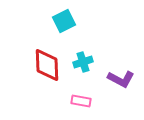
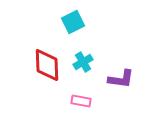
cyan square: moved 9 px right, 1 px down
cyan cross: rotated 12 degrees counterclockwise
purple L-shape: rotated 20 degrees counterclockwise
